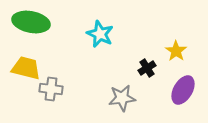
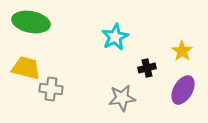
cyan star: moved 15 px right, 3 px down; rotated 20 degrees clockwise
yellow star: moved 6 px right
black cross: rotated 18 degrees clockwise
